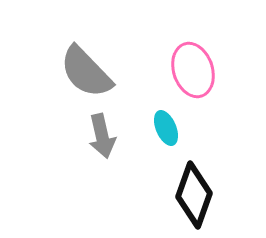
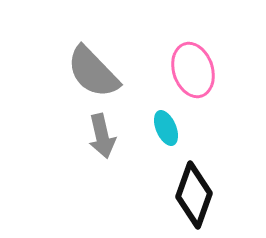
gray semicircle: moved 7 px right
